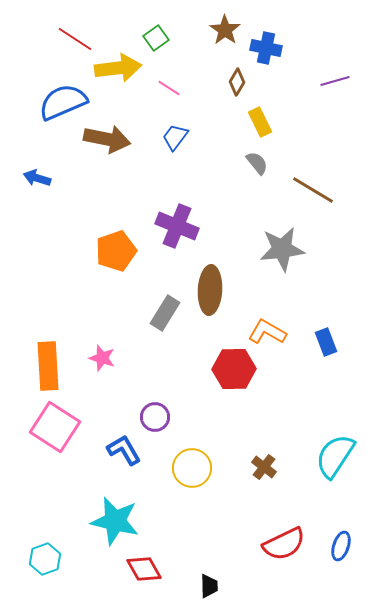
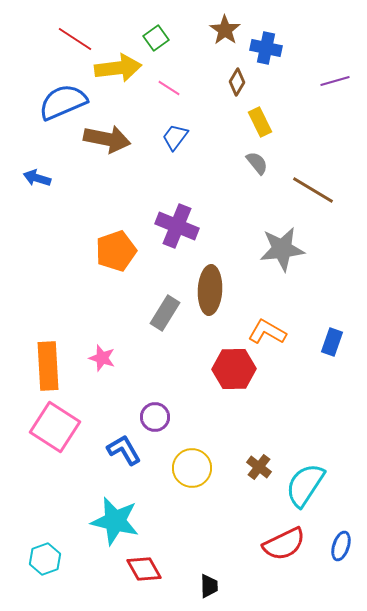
blue rectangle: moved 6 px right; rotated 40 degrees clockwise
cyan semicircle: moved 30 px left, 29 px down
brown cross: moved 5 px left
